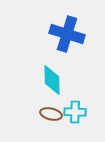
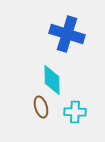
brown ellipse: moved 10 px left, 7 px up; rotated 60 degrees clockwise
